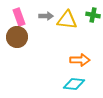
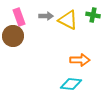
yellow triangle: moved 1 px right; rotated 20 degrees clockwise
brown circle: moved 4 px left, 1 px up
cyan diamond: moved 3 px left
